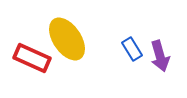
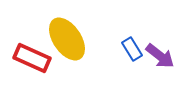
purple arrow: rotated 36 degrees counterclockwise
